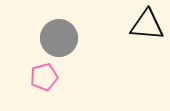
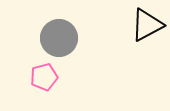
black triangle: rotated 33 degrees counterclockwise
